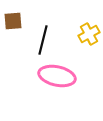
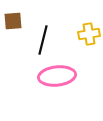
yellow cross: rotated 20 degrees clockwise
pink ellipse: rotated 18 degrees counterclockwise
